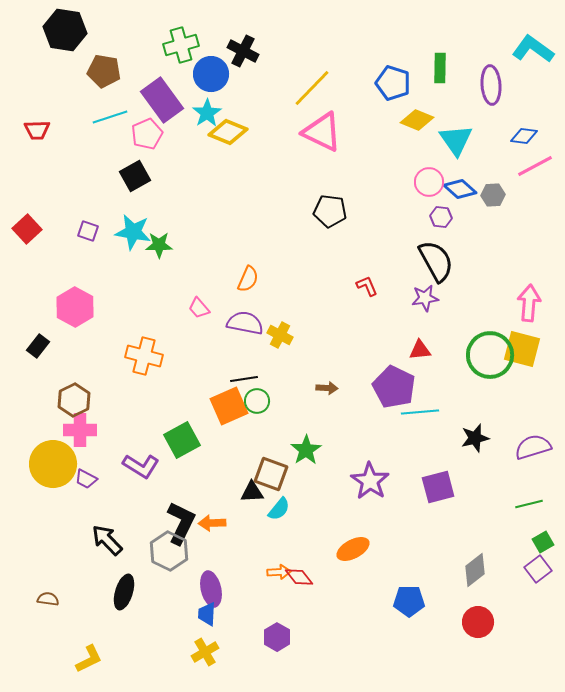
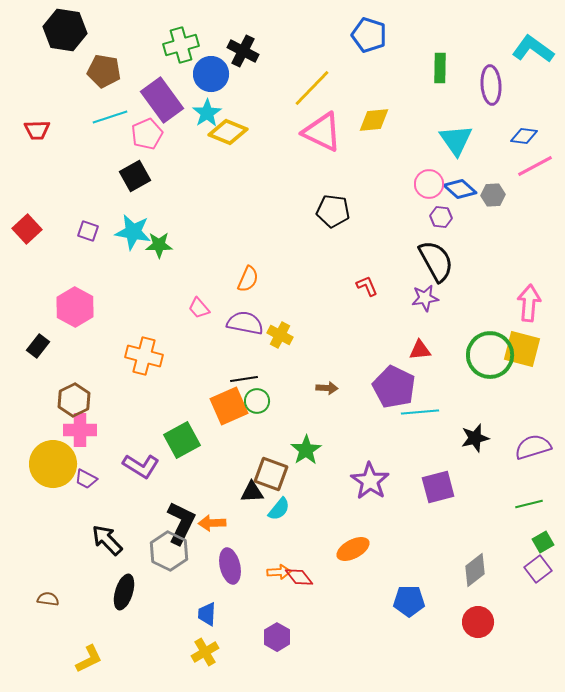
blue pentagon at (393, 83): moved 24 px left, 48 px up
yellow diamond at (417, 120): moved 43 px left; rotated 28 degrees counterclockwise
pink circle at (429, 182): moved 2 px down
black pentagon at (330, 211): moved 3 px right
purple ellipse at (211, 589): moved 19 px right, 23 px up
